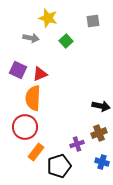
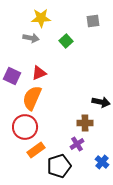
yellow star: moved 7 px left; rotated 18 degrees counterclockwise
purple square: moved 6 px left, 6 px down
red triangle: moved 1 px left, 1 px up
orange semicircle: moved 1 px left; rotated 20 degrees clockwise
black arrow: moved 4 px up
brown cross: moved 14 px left, 10 px up; rotated 21 degrees clockwise
purple cross: rotated 16 degrees counterclockwise
orange rectangle: moved 2 px up; rotated 18 degrees clockwise
blue cross: rotated 24 degrees clockwise
